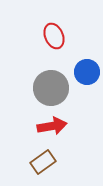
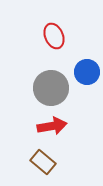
brown rectangle: rotated 75 degrees clockwise
